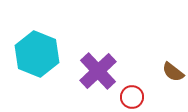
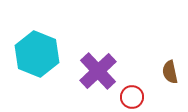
brown semicircle: moved 3 px left; rotated 40 degrees clockwise
